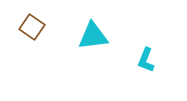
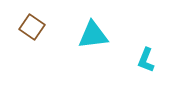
cyan triangle: moved 1 px up
